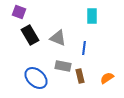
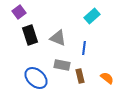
purple square: rotated 32 degrees clockwise
cyan rectangle: rotated 49 degrees clockwise
black rectangle: rotated 12 degrees clockwise
gray rectangle: moved 1 px left, 1 px up
orange semicircle: rotated 72 degrees clockwise
